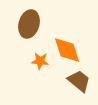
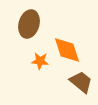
brown trapezoid: moved 2 px right, 1 px down
